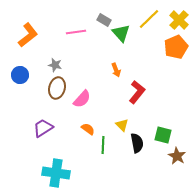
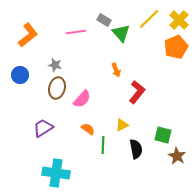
yellow triangle: rotated 48 degrees clockwise
black semicircle: moved 1 px left, 6 px down
